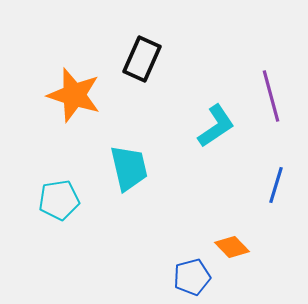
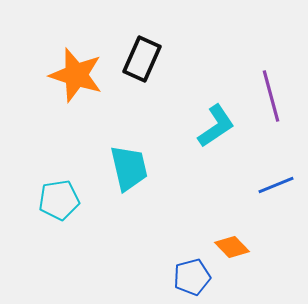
orange star: moved 2 px right, 20 px up
blue line: rotated 51 degrees clockwise
